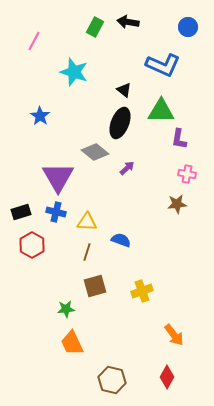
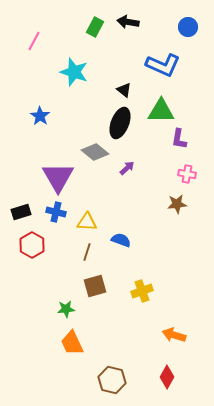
orange arrow: rotated 145 degrees clockwise
